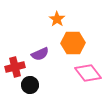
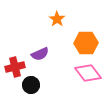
orange hexagon: moved 13 px right
black circle: moved 1 px right
